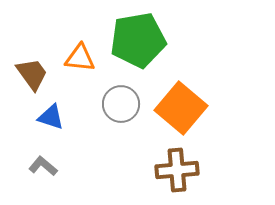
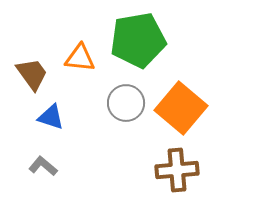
gray circle: moved 5 px right, 1 px up
